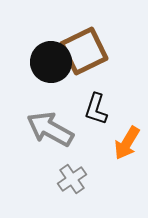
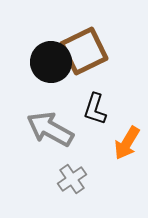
black L-shape: moved 1 px left
